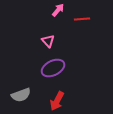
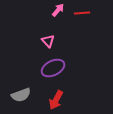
red line: moved 6 px up
red arrow: moved 1 px left, 1 px up
